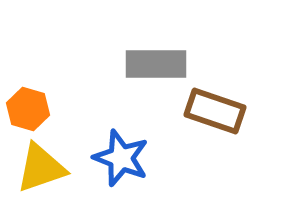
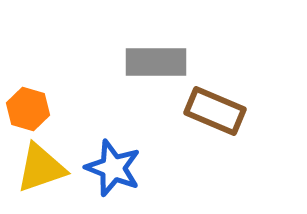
gray rectangle: moved 2 px up
brown rectangle: rotated 4 degrees clockwise
blue star: moved 8 px left, 10 px down
